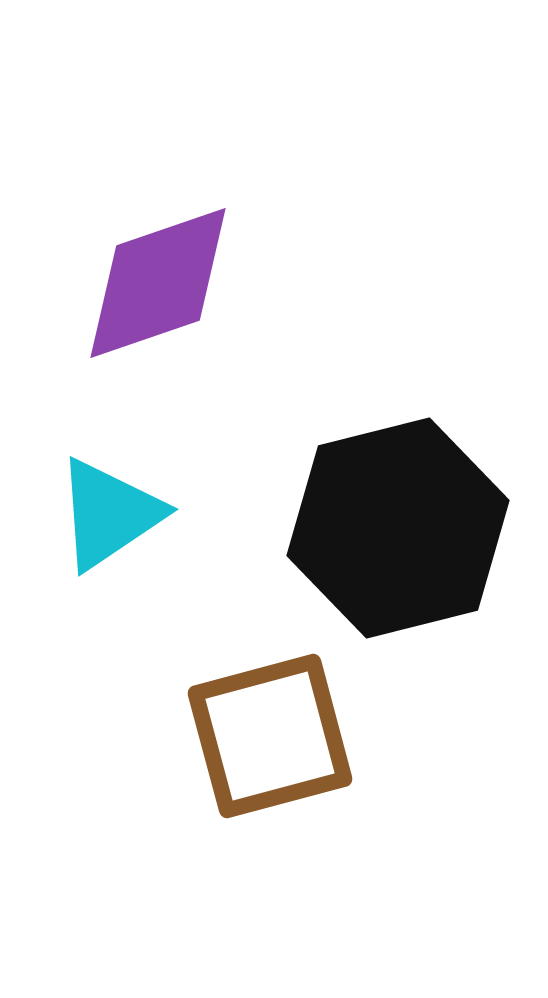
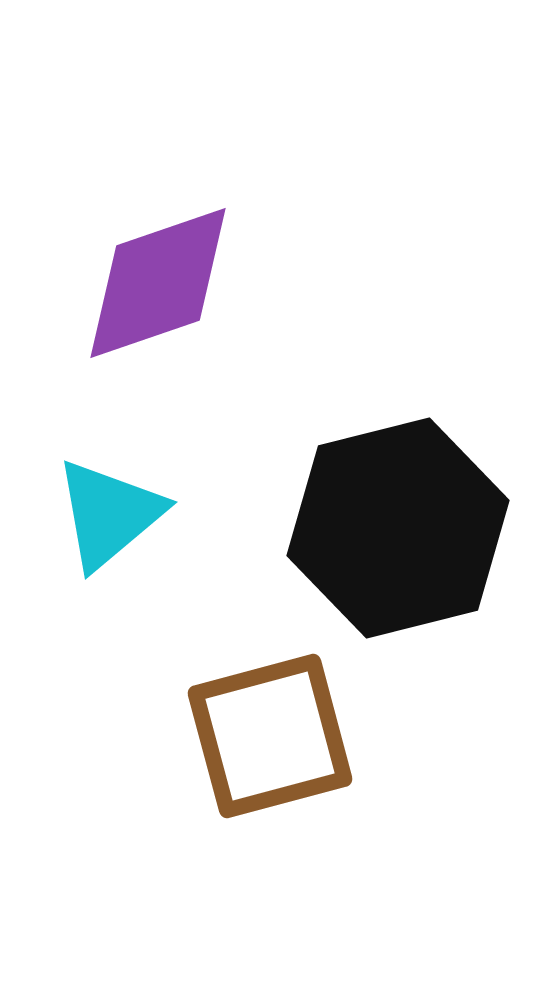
cyan triangle: rotated 6 degrees counterclockwise
